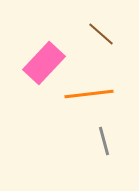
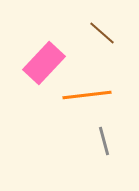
brown line: moved 1 px right, 1 px up
orange line: moved 2 px left, 1 px down
